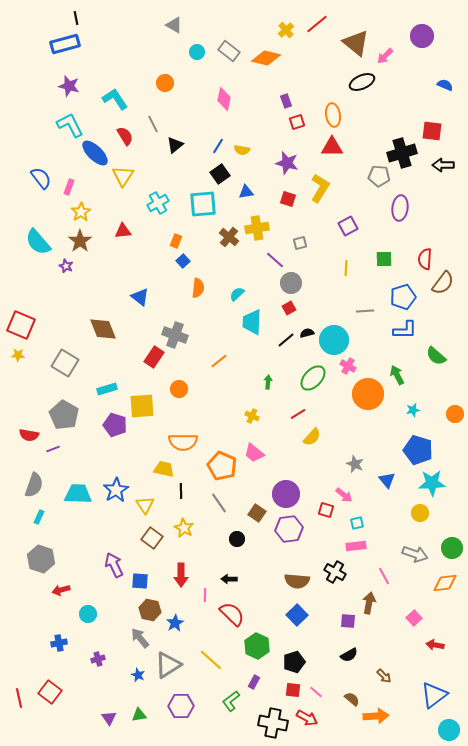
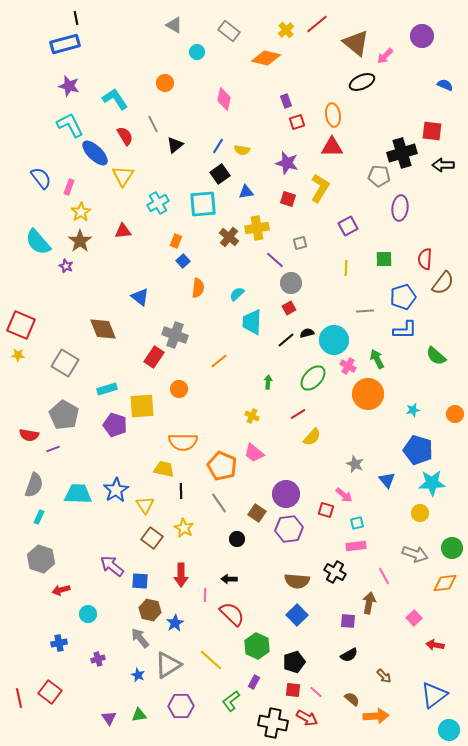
gray rectangle at (229, 51): moved 20 px up
green arrow at (397, 375): moved 20 px left, 16 px up
purple arrow at (114, 565): moved 2 px left, 1 px down; rotated 25 degrees counterclockwise
